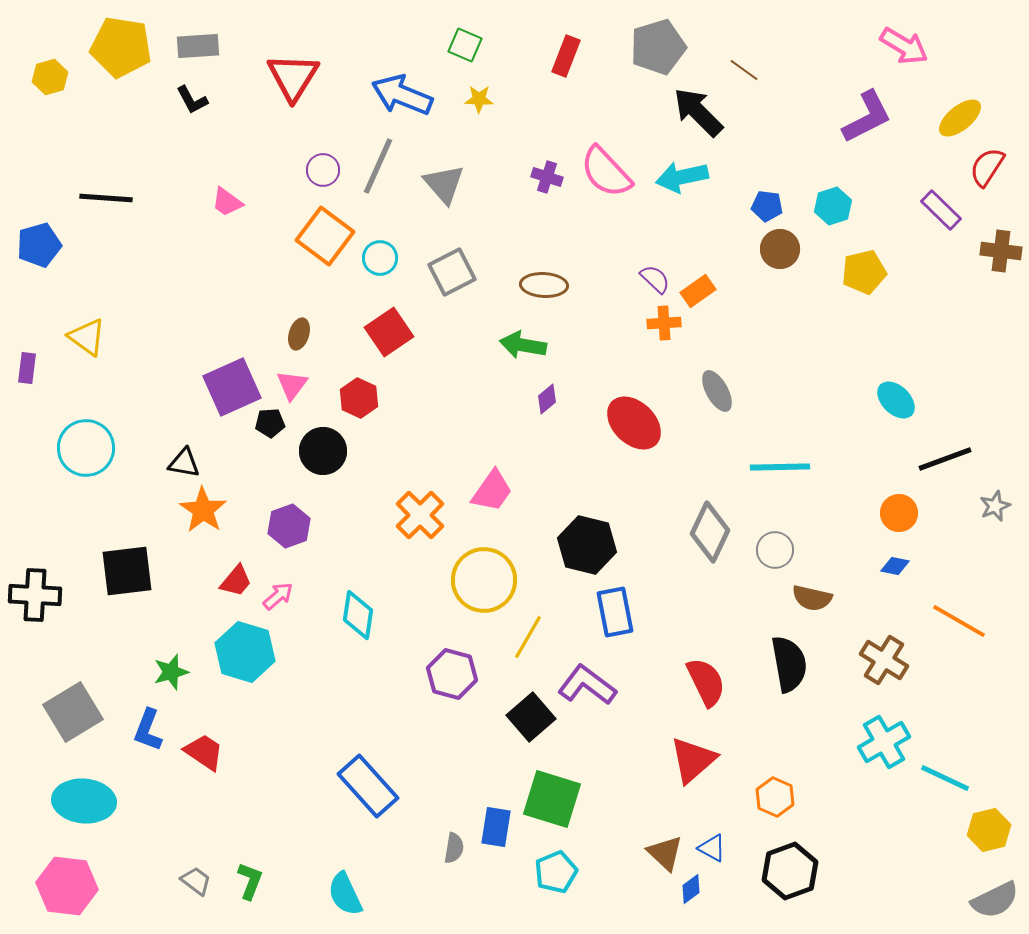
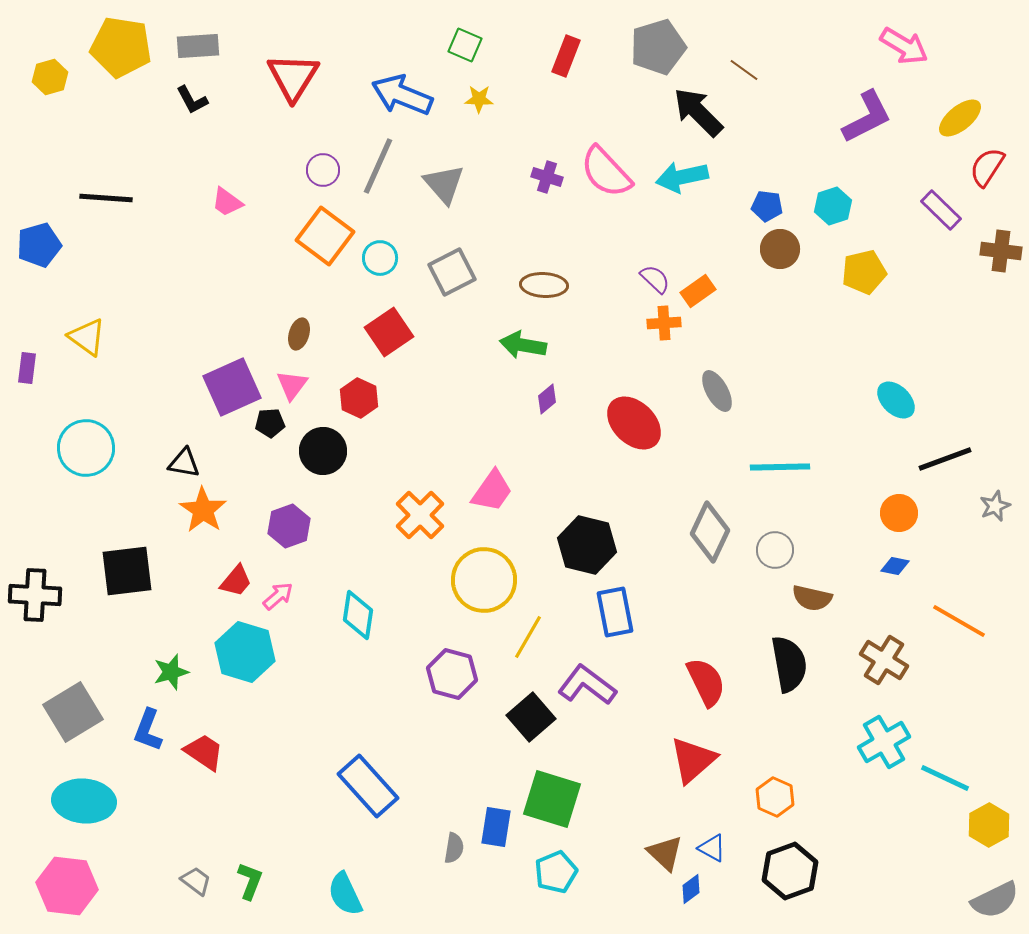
yellow hexagon at (989, 830): moved 5 px up; rotated 15 degrees counterclockwise
